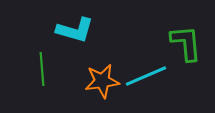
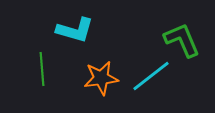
green L-shape: moved 4 px left, 3 px up; rotated 18 degrees counterclockwise
cyan line: moved 5 px right; rotated 15 degrees counterclockwise
orange star: moved 1 px left, 3 px up
